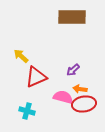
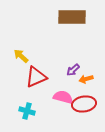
orange arrow: moved 6 px right, 10 px up; rotated 24 degrees counterclockwise
